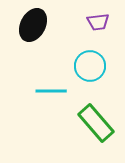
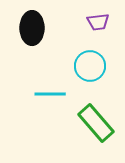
black ellipse: moved 1 px left, 3 px down; rotated 28 degrees counterclockwise
cyan line: moved 1 px left, 3 px down
